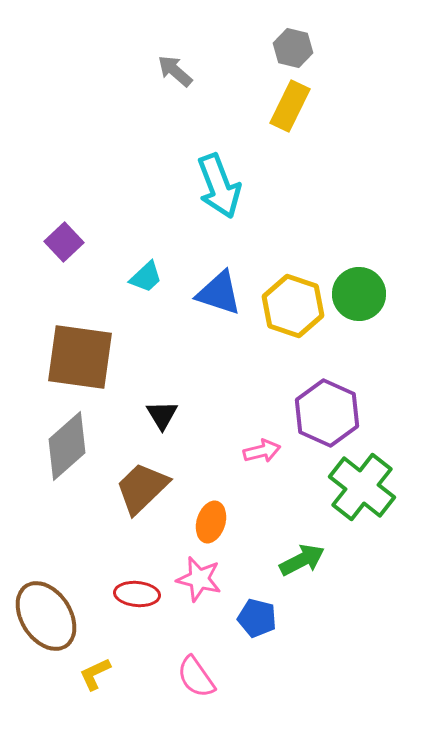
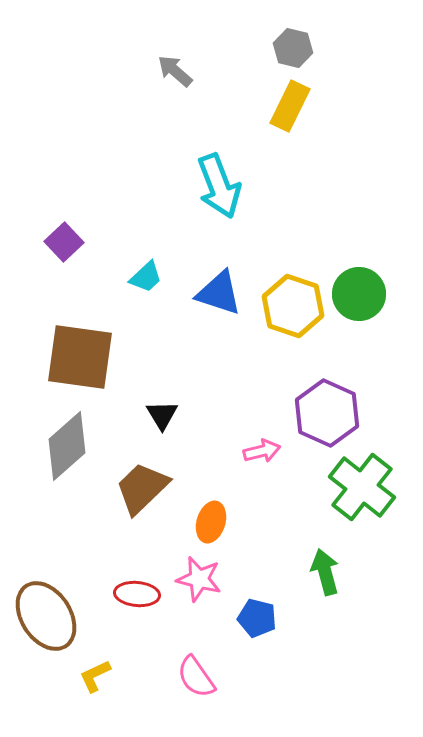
green arrow: moved 23 px right, 12 px down; rotated 78 degrees counterclockwise
yellow L-shape: moved 2 px down
